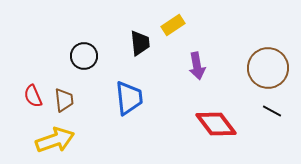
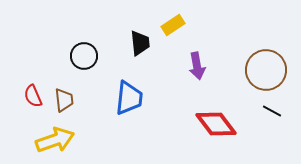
brown circle: moved 2 px left, 2 px down
blue trapezoid: rotated 12 degrees clockwise
